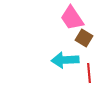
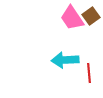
brown square: moved 7 px right, 22 px up; rotated 24 degrees clockwise
